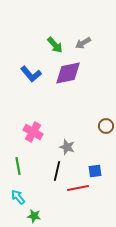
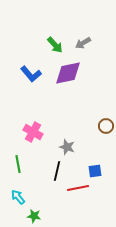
green line: moved 2 px up
